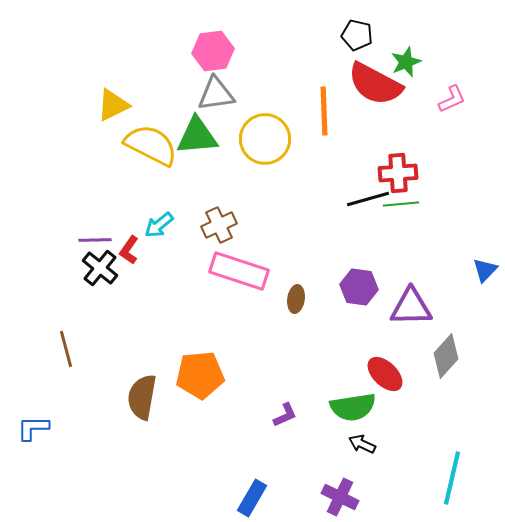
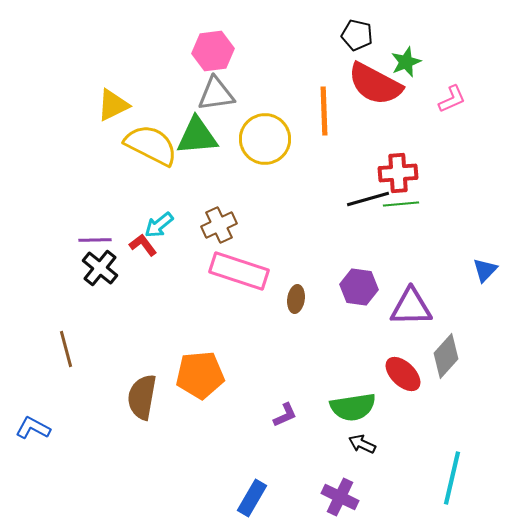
red L-shape: moved 14 px right, 5 px up; rotated 108 degrees clockwise
red ellipse: moved 18 px right
blue L-shape: rotated 28 degrees clockwise
